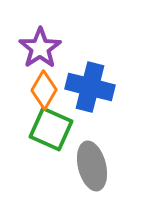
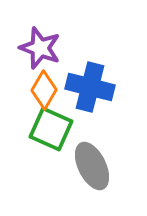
purple star: rotated 18 degrees counterclockwise
gray ellipse: rotated 12 degrees counterclockwise
